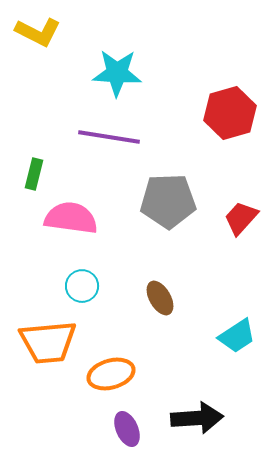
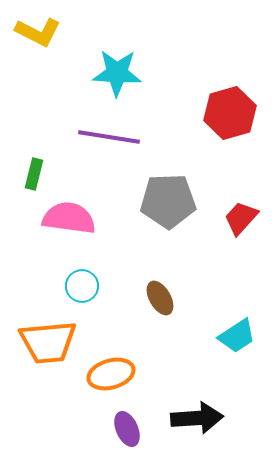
pink semicircle: moved 2 px left
